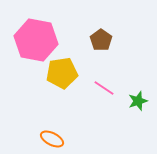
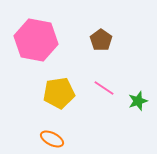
yellow pentagon: moved 3 px left, 20 px down
